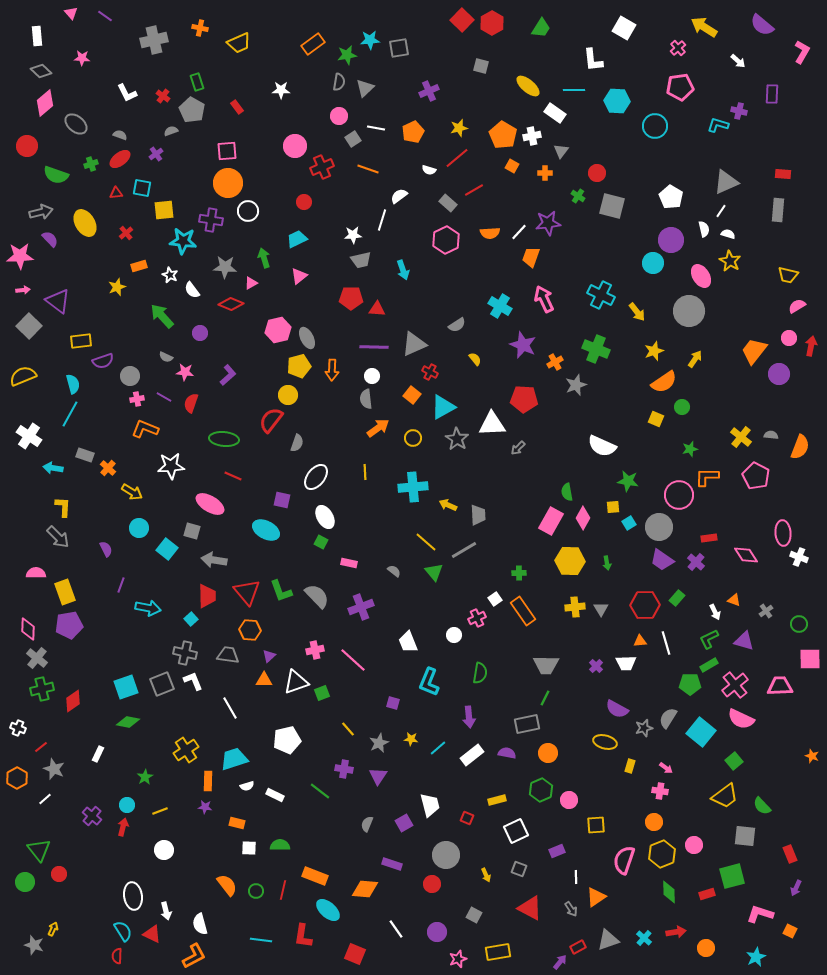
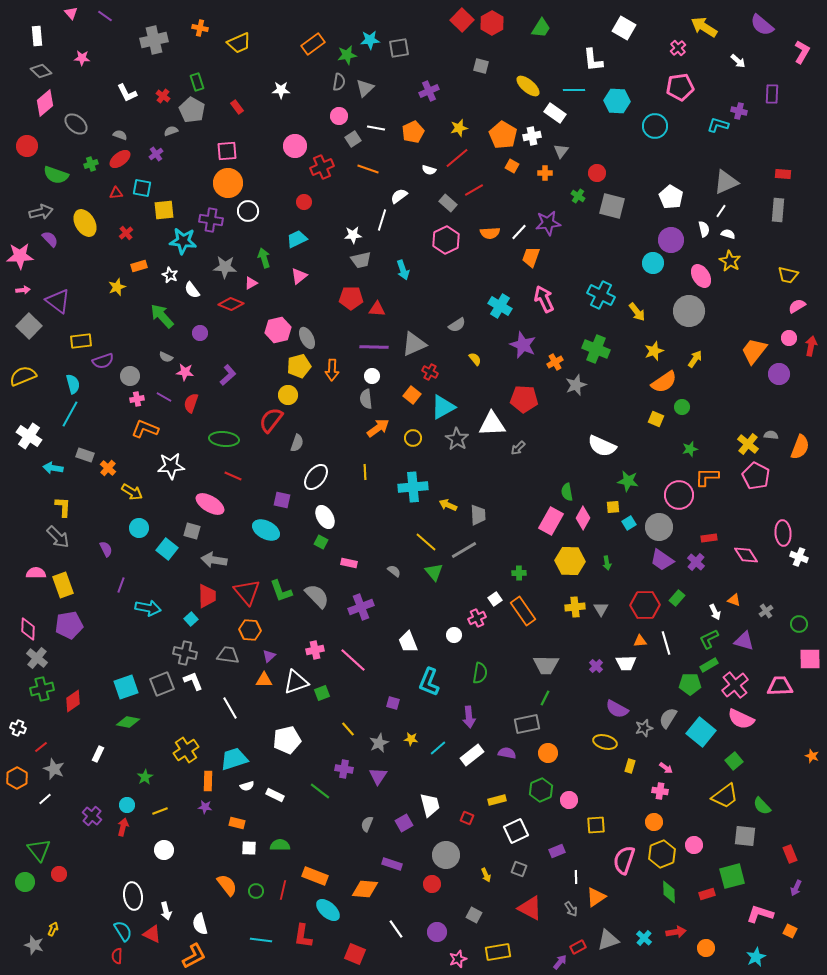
yellow cross at (741, 437): moved 7 px right, 7 px down
yellow rectangle at (65, 592): moved 2 px left, 7 px up
